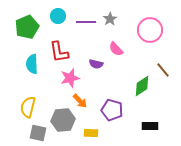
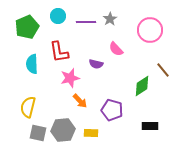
gray hexagon: moved 10 px down
